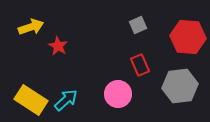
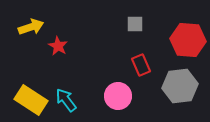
gray square: moved 3 px left, 1 px up; rotated 24 degrees clockwise
red hexagon: moved 3 px down
red rectangle: moved 1 px right
pink circle: moved 2 px down
cyan arrow: rotated 85 degrees counterclockwise
